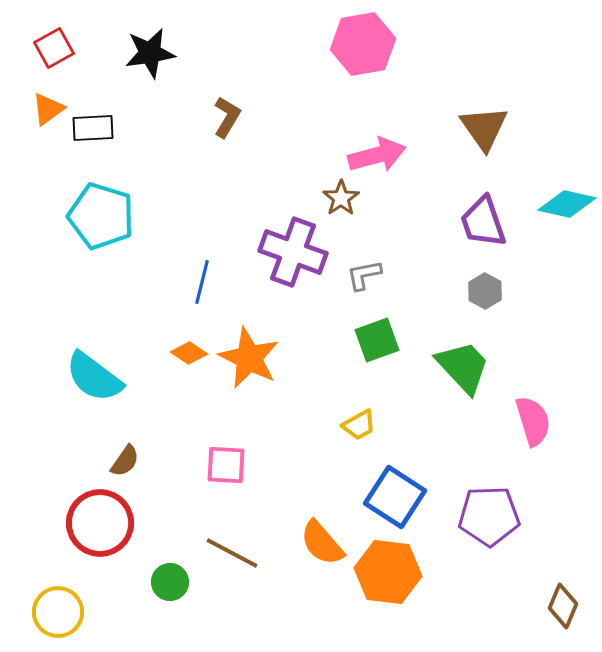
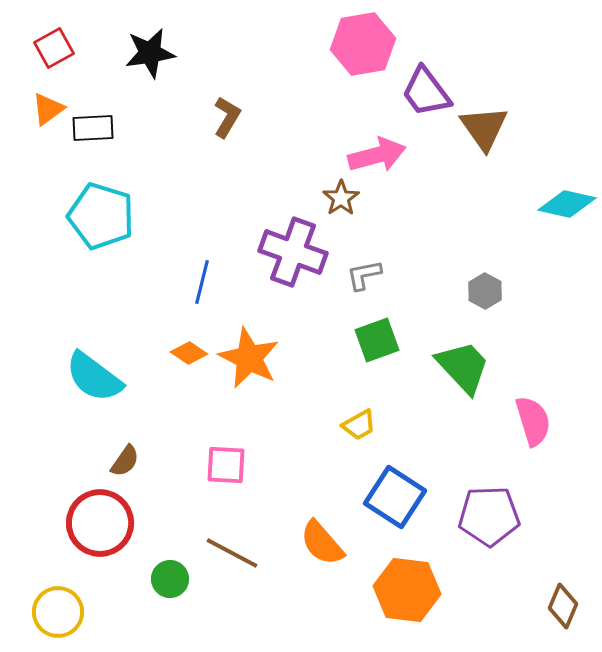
purple trapezoid: moved 57 px left, 130 px up; rotated 18 degrees counterclockwise
orange hexagon: moved 19 px right, 18 px down
green circle: moved 3 px up
